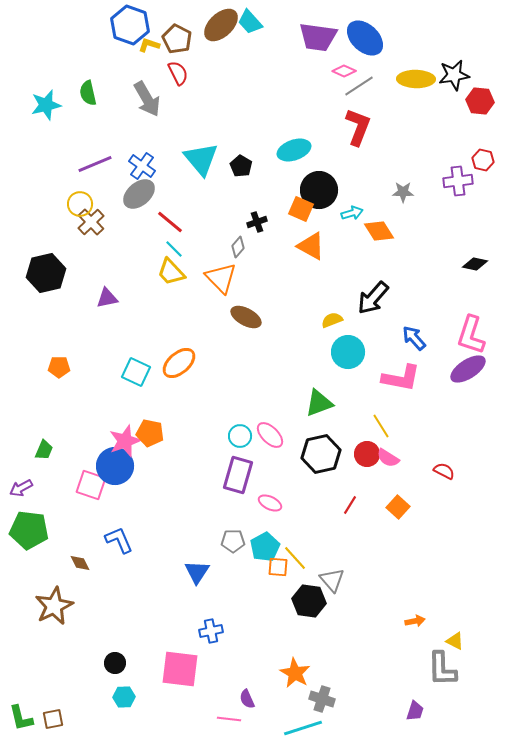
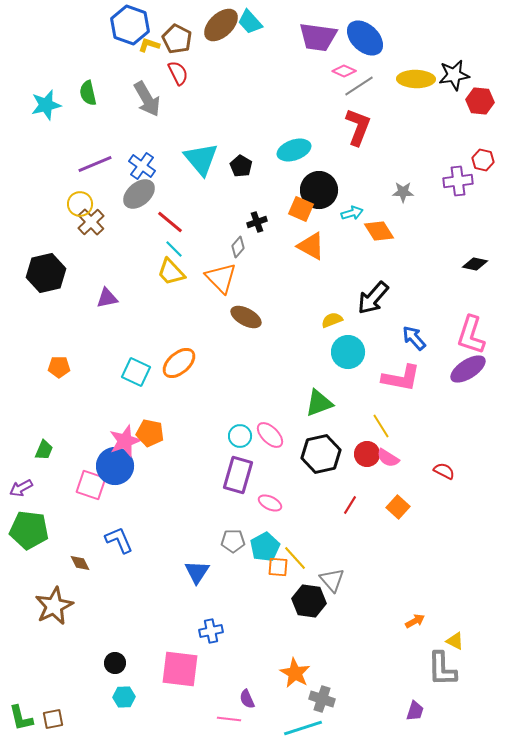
orange arrow at (415, 621): rotated 18 degrees counterclockwise
